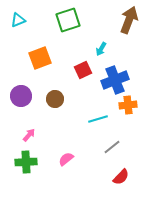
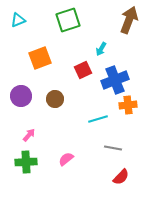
gray line: moved 1 px right, 1 px down; rotated 48 degrees clockwise
